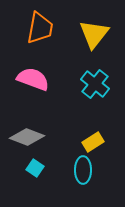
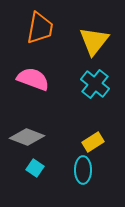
yellow triangle: moved 7 px down
